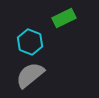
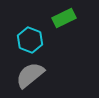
cyan hexagon: moved 2 px up
